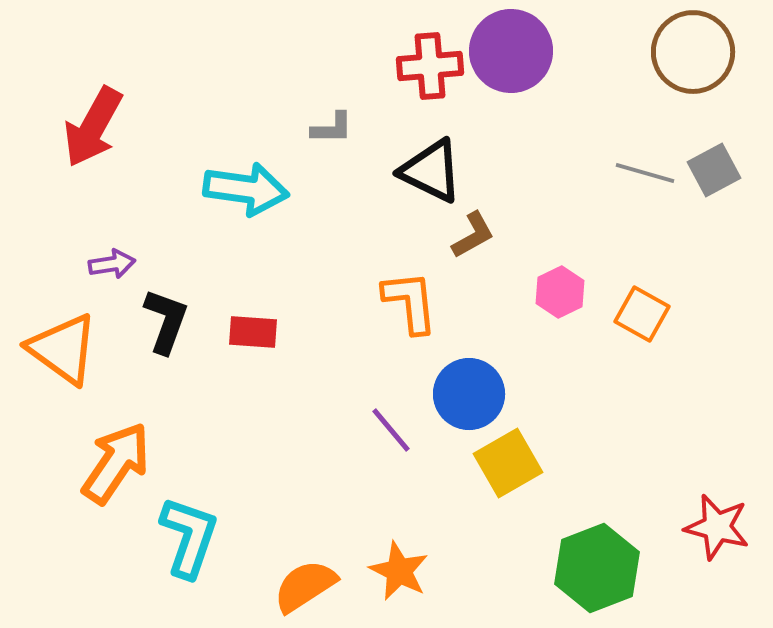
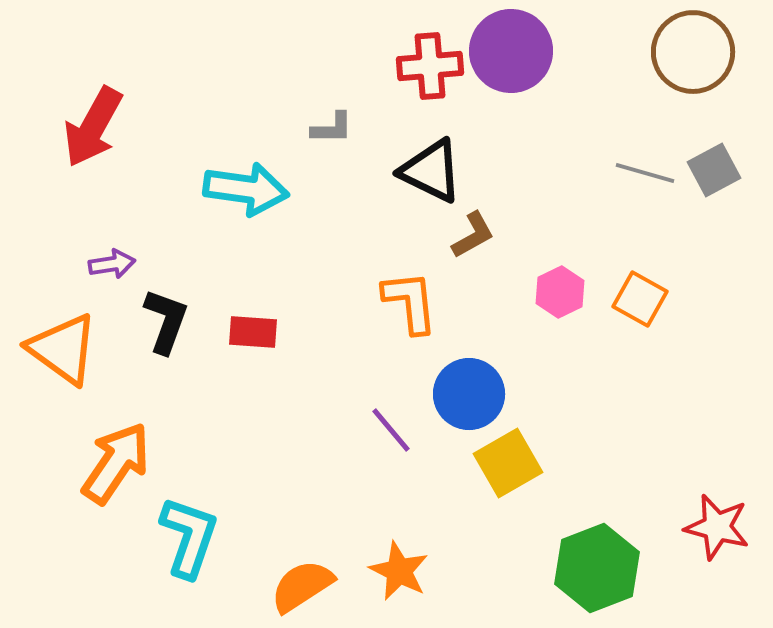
orange square: moved 2 px left, 15 px up
orange semicircle: moved 3 px left
